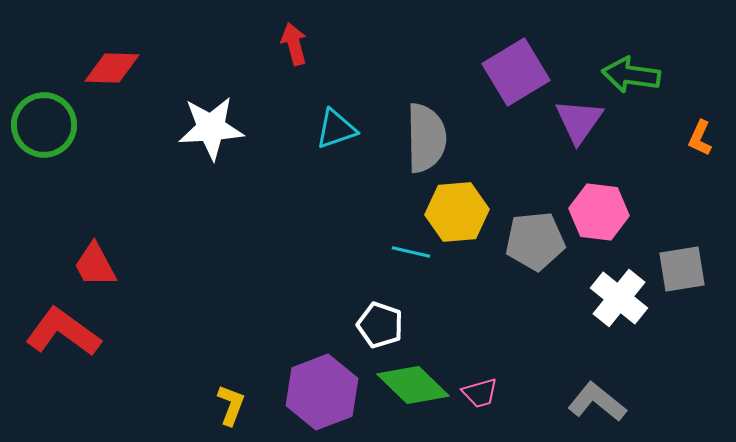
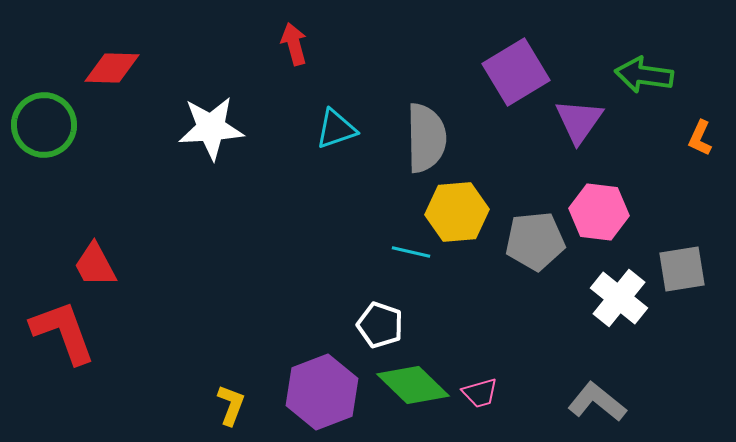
green arrow: moved 13 px right
red L-shape: rotated 34 degrees clockwise
